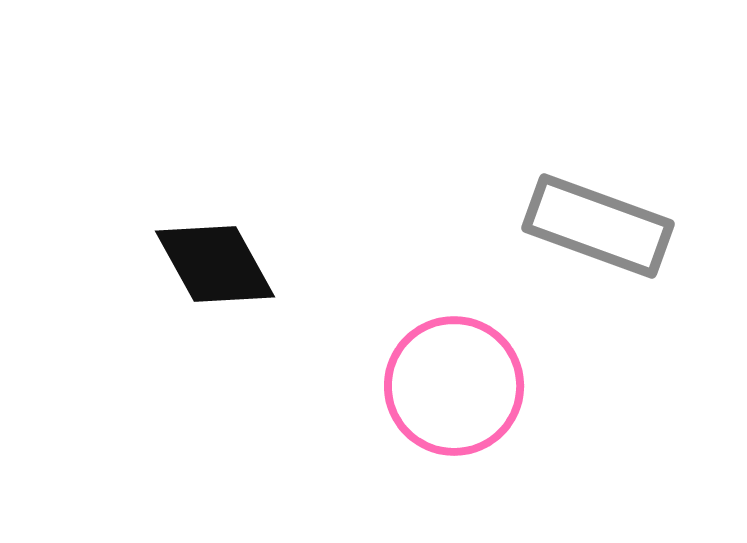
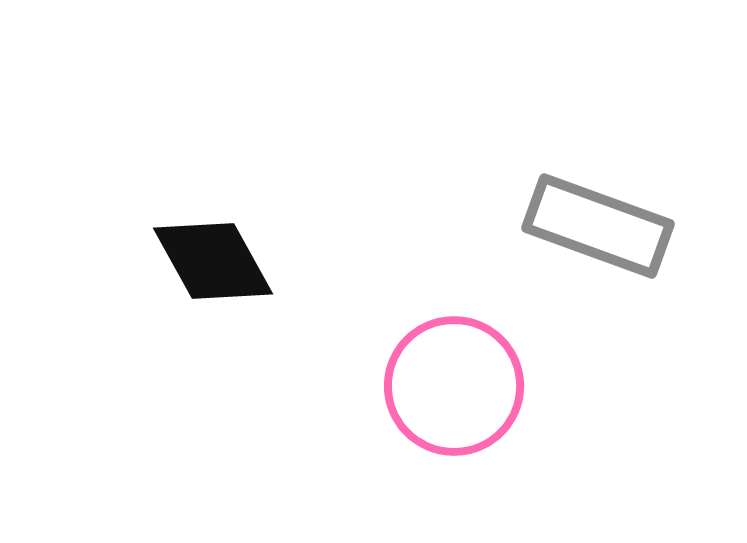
black diamond: moved 2 px left, 3 px up
